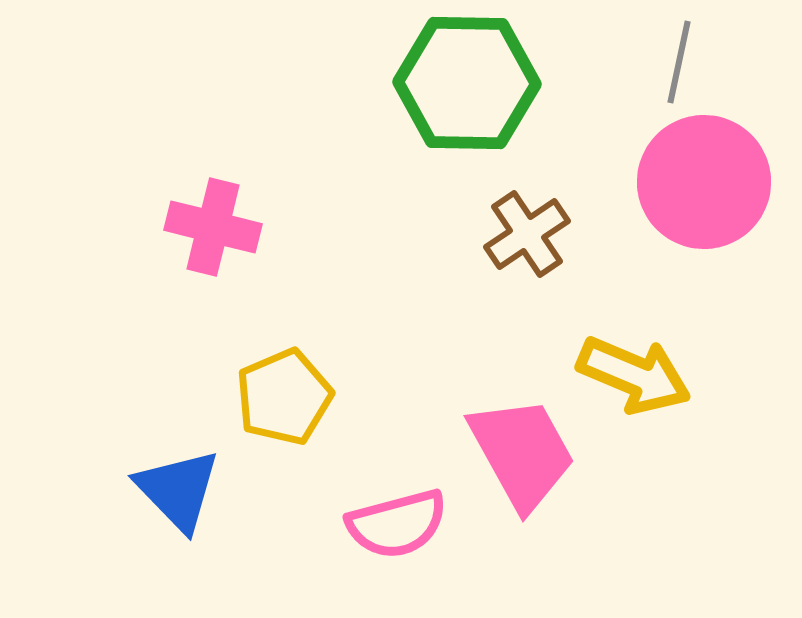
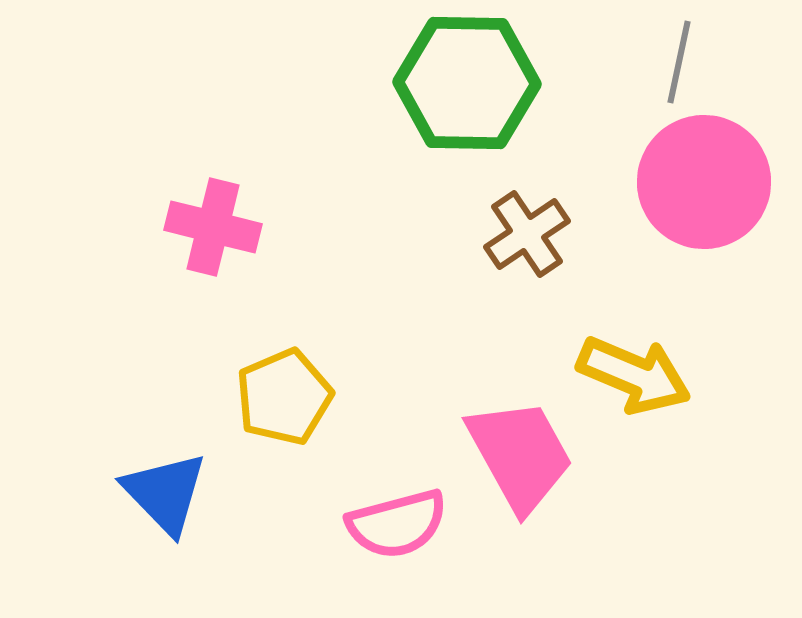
pink trapezoid: moved 2 px left, 2 px down
blue triangle: moved 13 px left, 3 px down
